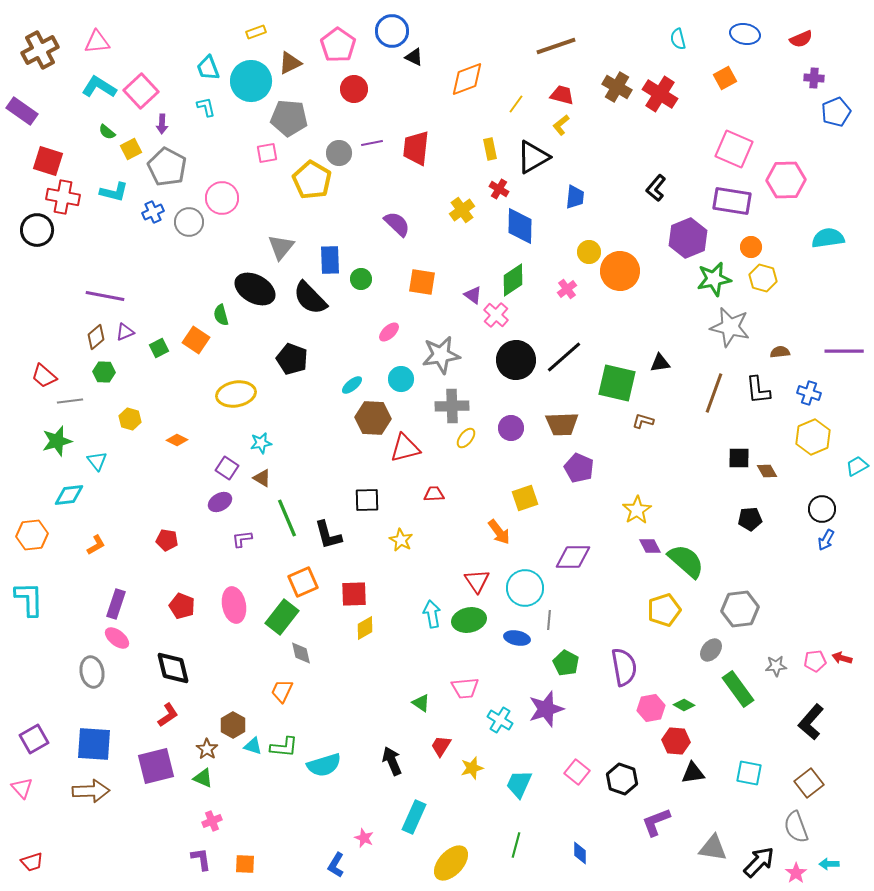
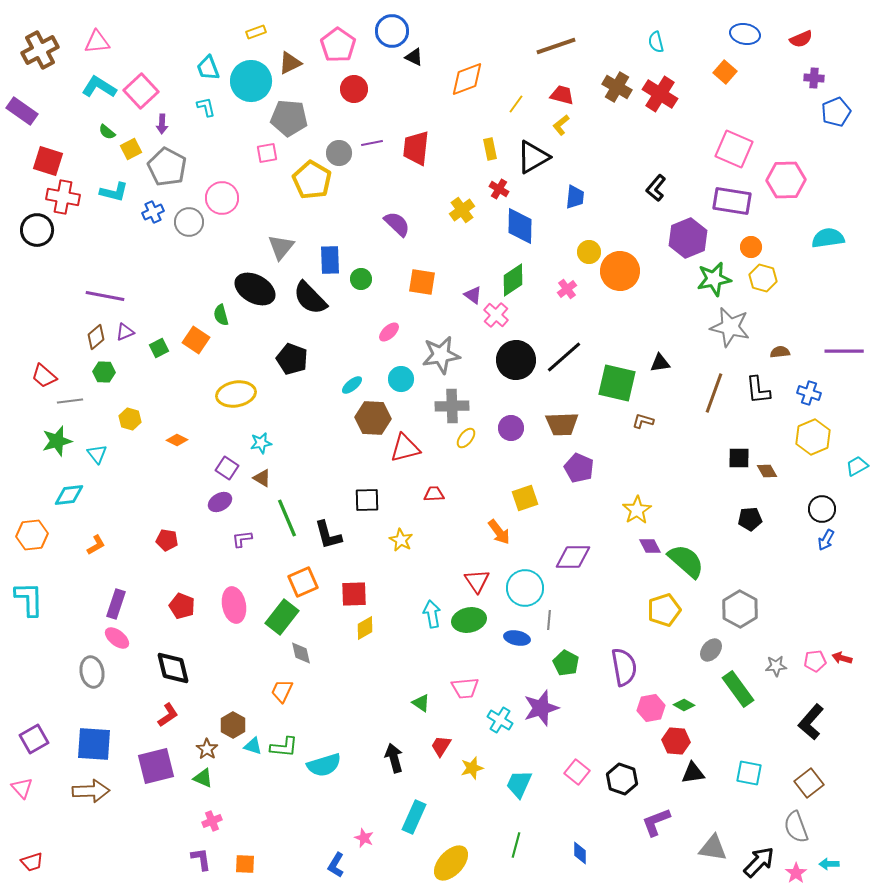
cyan semicircle at (678, 39): moved 22 px left, 3 px down
orange square at (725, 78): moved 6 px up; rotated 20 degrees counterclockwise
cyan triangle at (97, 461): moved 7 px up
gray hexagon at (740, 609): rotated 24 degrees counterclockwise
purple star at (546, 709): moved 5 px left, 1 px up
black arrow at (392, 761): moved 2 px right, 3 px up; rotated 8 degrees clockwise
